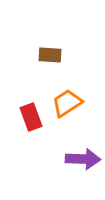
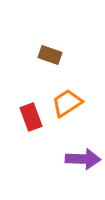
brown rectangle: rotated 15 degrees clockwise
